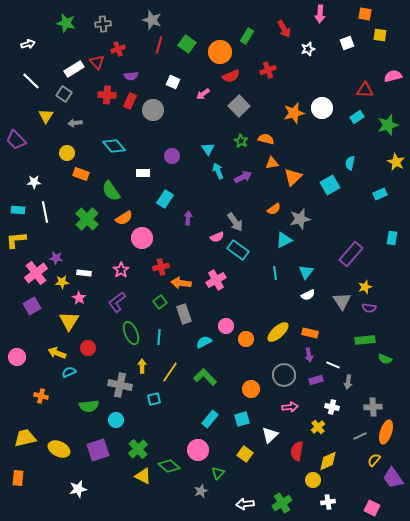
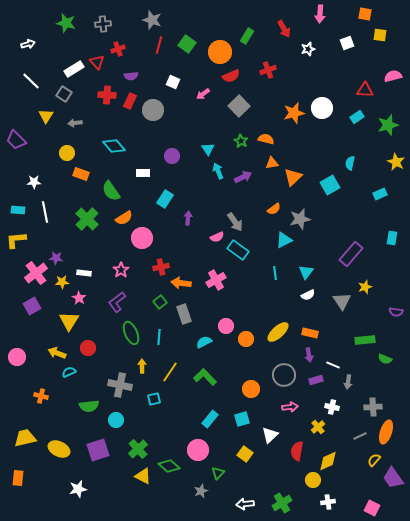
purple semicircle at (369, 308): moved 27 px right, 4 px down
